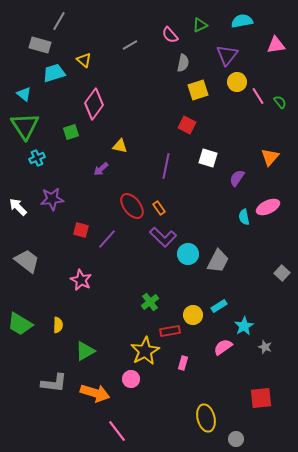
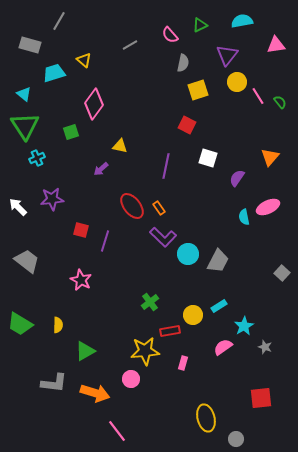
gray rectangle at (40, 45): moved 10 px left
purple line at (107, 239): moved 2 px left, 2 px down; rotated 25 degrees counterclockwise
yellow star at (145, 351): rotated 24 degrees clockwise
